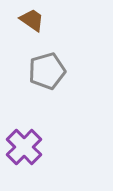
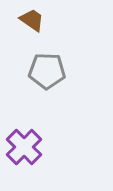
gray pentagon: rotated 18 degrees clockwise
